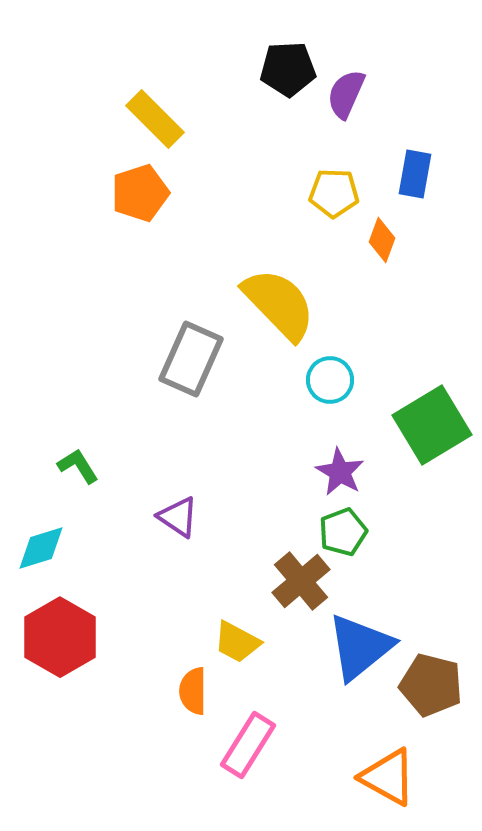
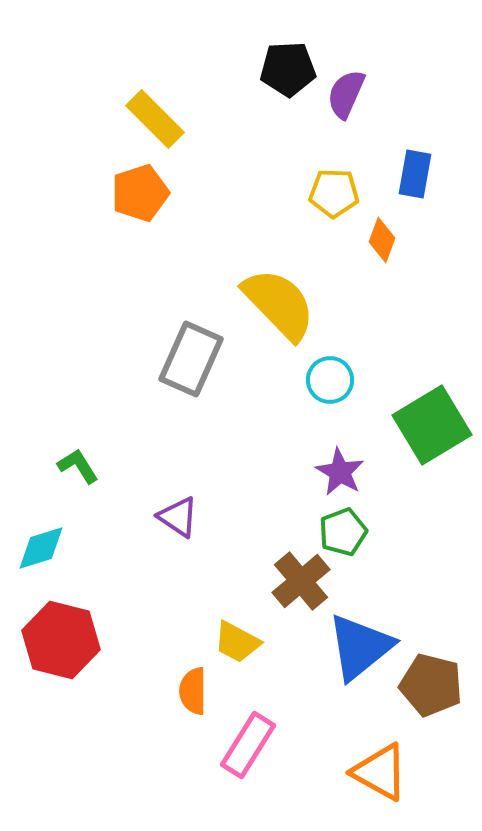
red hexagon: moved 1 px right, 3 px down; rotated 16 degrees counterclockwise
orange triangle: moved 8 px left, 5 px up
